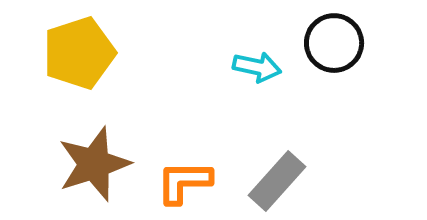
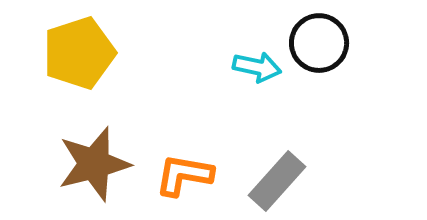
black circle: moved 15 px left
brown star: rotated 4 degrees clockwise
orange L-shape: moved 7 px up; rotated 10 degrees clockwise
